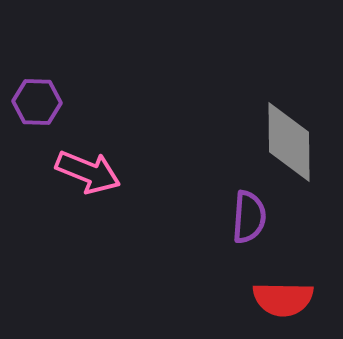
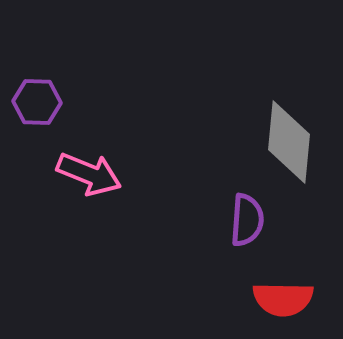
gray diamond: rotated 6 degrees clockwise
pink arrow: moved 1 px right, 2 px down
purple semicircle: moved 2 px left, 3 px down
